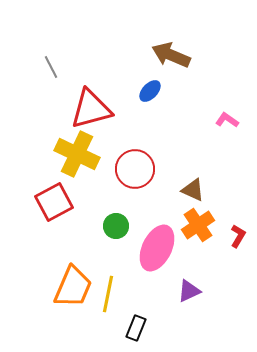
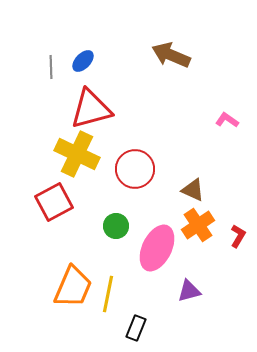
gray line: rotated 25 degrees clockwise
blue ellipse: moved 67 px left, 30 px up
purple triangle: rotated 10 degrees clockwise
